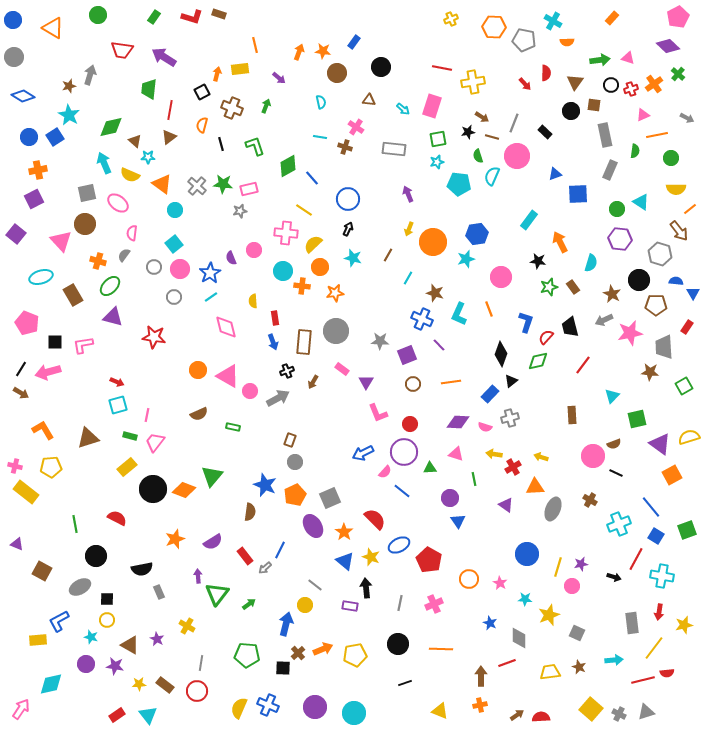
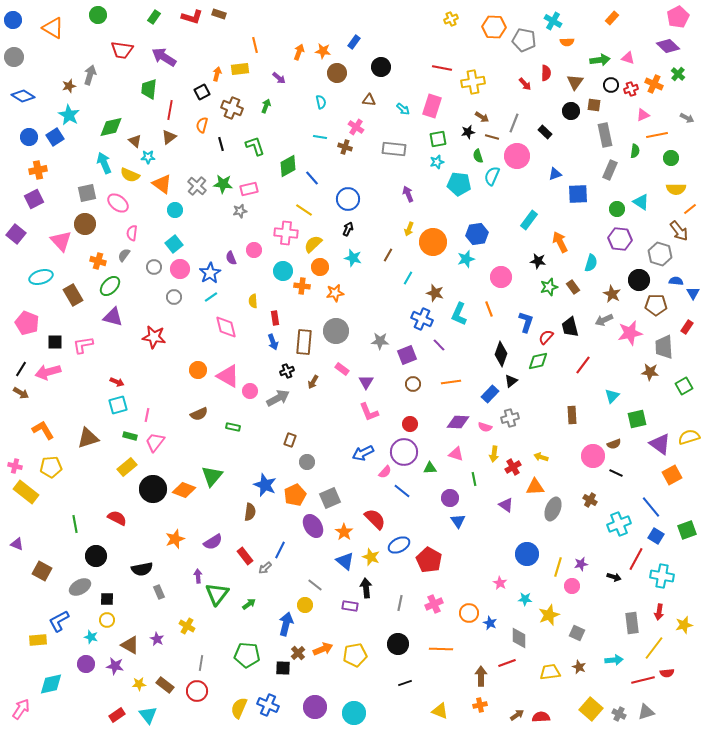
orange cross at (654, 84): rotated 30 degrees counterclockwise
pink L-shape at (378, 413): moved 9 px left, 1 px up
yellow arrow at (494, 454): rotated 91 degrees counterclockwise
gray circle at (295, 462): moved 12 px right
orange circle at (469, 579): moved 34 px down
